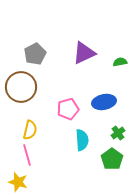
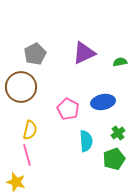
blue ellipse: moved 1 px left
pink pentagon: rotated 30 degrees counterclockwise
cyan semicircle: moved 4 px right, 1 px down
green pentagon: moved 2 px right; rotated 15 degrees clockwise
yellow star: moved 2 px left
